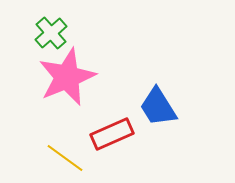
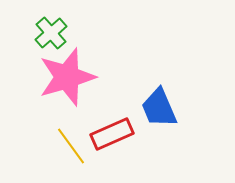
pink star: rotated 6 degrees clockwise
blue trapezoid: moved 1 px right, 1 px down; rotated 9 degrees clockwise
yellow line: moved 6 px right, 12 px up; rotated 18 degrees clockwise
